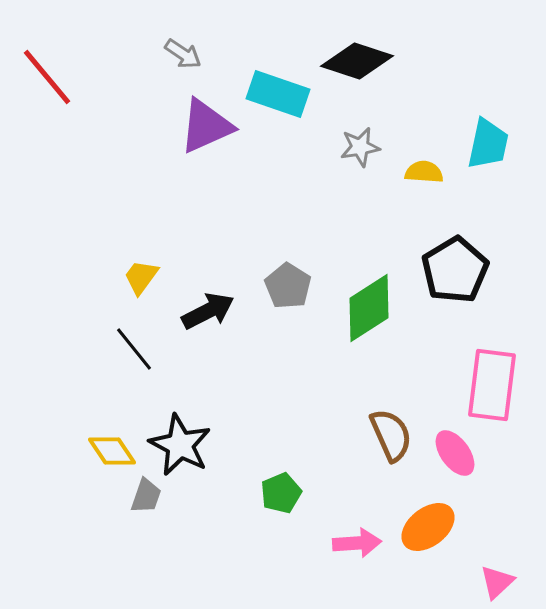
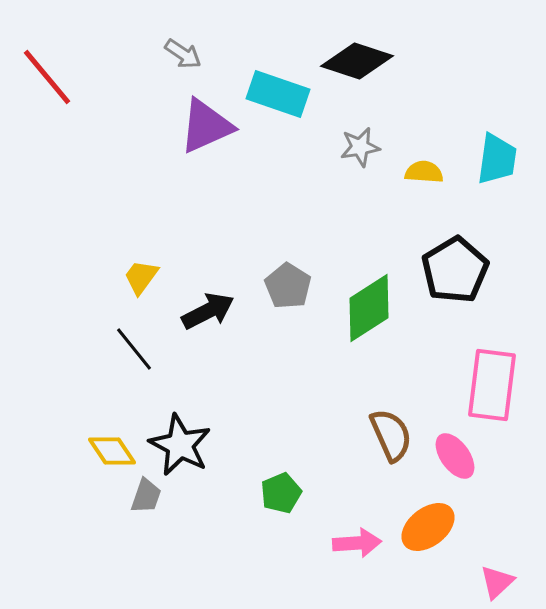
cyan trapezoid: moved 9 px right, 15 px down; rotated 4 degrees counterclockwise
pink ellipse: moved 3 px down
